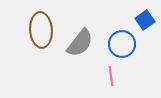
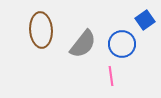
gray semicircle: moved 3 px right, 1 px down
